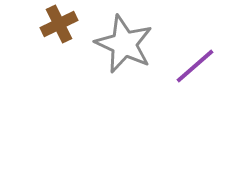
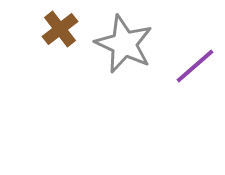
brown cross: moved 1 px right, 5 px down; rotated 12 degrees counterclockwise
